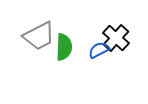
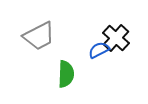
green semicircle: moved 2 px right, 27 px down
